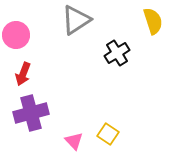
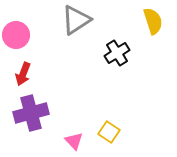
yellow square: moved 1 px right, 2 px up
